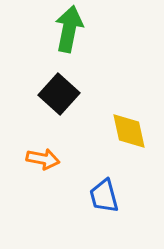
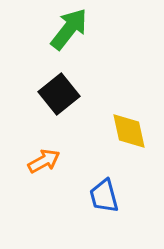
green arrow: rotated 27 degrees clockwise
black square: rotated 9 degrees clockwise
orange arrow: moved 1 px right, 2 px down; rotated 40 degrees counterclockwise
